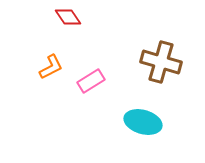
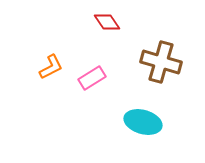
red diamond: moved 39 px right, 5 px down
pink rectangle: moved 1 px right, 3 px up
